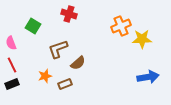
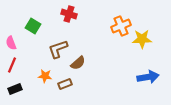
red line: rotated 49 degrees clockwise
orange star: rotated 24 degrees clockwise
black rectangle: moved 3 px right, 5 px down
